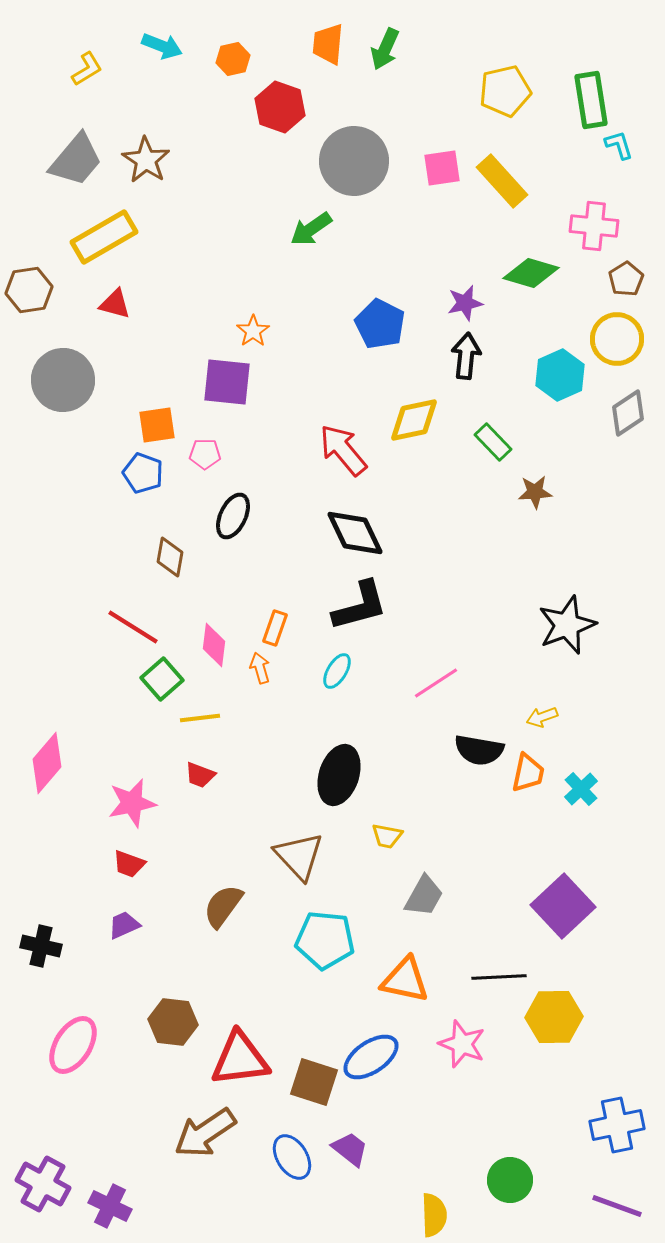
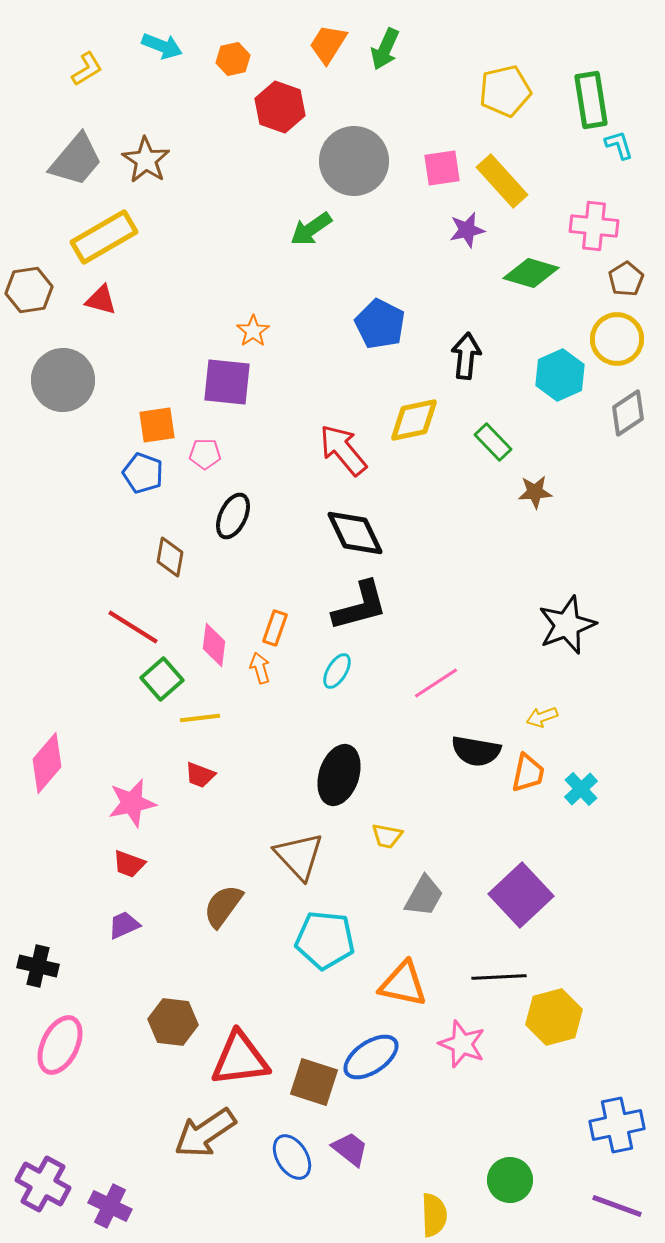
orange trapezoid at (328, 44): rotated 27 degrees clockwise
purple star at (465, 303): moved 2 px right, 73 px up
red triangle at (115, 304): moved 14 px left, 4 px up
black semicircle at (479, 750): moved 3 px left, 1 px down
purple square at (563, 906): moved 42 px left, 11 px up
black cross at (41, 946): moved 3 px left, 20 px down
orange triangle at (405, 980): moved 2 px left, 4 px down
yellow hexagon at (554, 1017): rotated 14 degrees counterclockwise
pink ellipse at (73, 1045): moved 13 px left; rotated 6 degrees counterclockwise
